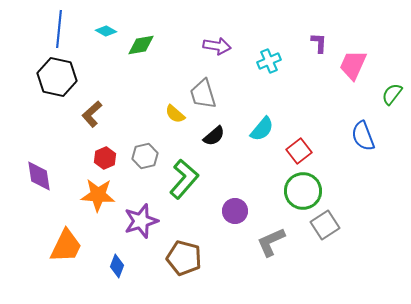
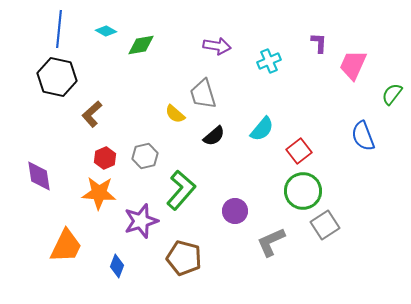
green L-shape: moved 3 px left, 11 px down
orange star: moved 1 px right, 2 px up
